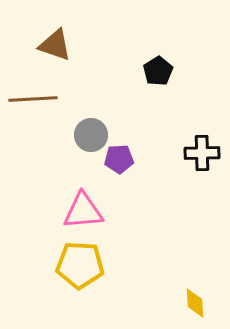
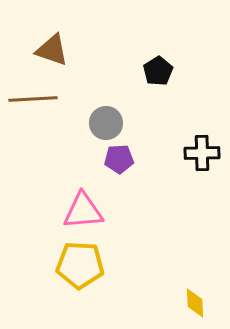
brown triangle: moved 3 px left, 5 px down
gray circle: moved 15 px right, 12 px up
